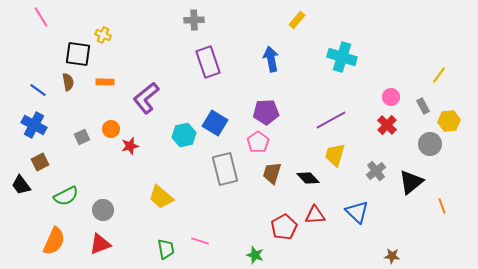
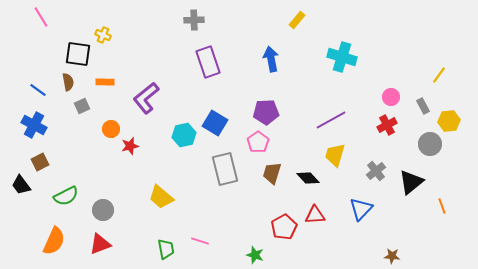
red cross at (387, 125): rotated 18 degrees clockwise
gray square at (82, 137): moved 31 px up
blue triangle at (357, 212): moved 4 px right, 3 px up; rotated 30 degrees clockwise
